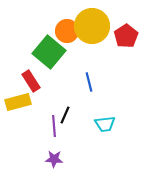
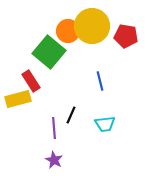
orange circle: moved 1 px right
red pentagon: rotated 30 degrees counterclockwise
blue line: moved 11 px right, 1 px up
yellow rectangle: moved 3 px up
black line: moved 6 px right
purple line: moved 2 px down
purple star: moved 1 px down; rotated 24 degrees clockwise
